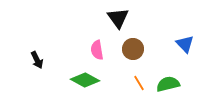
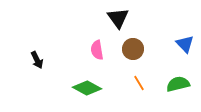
green diamond: moved 2 px right, 8 px down
green semicircle: moved 10 px right
